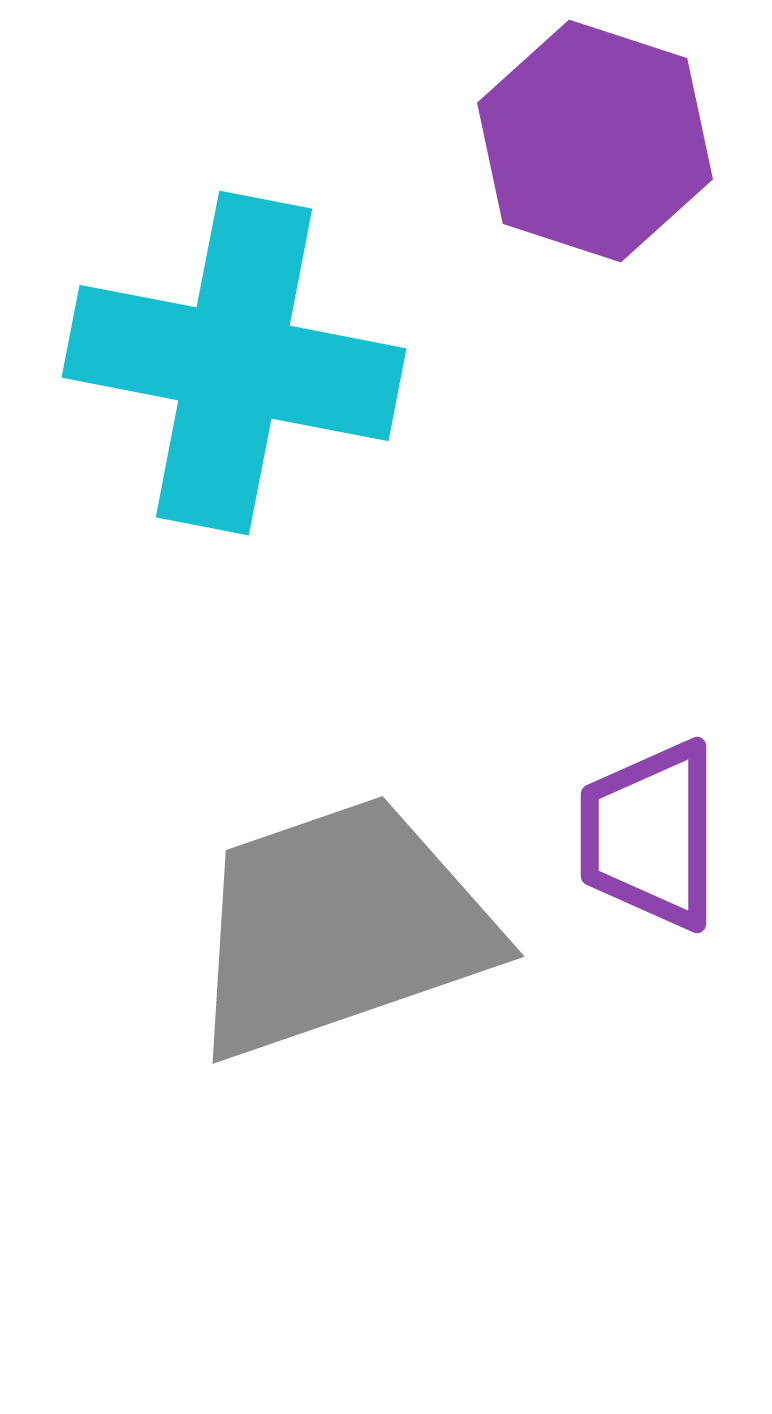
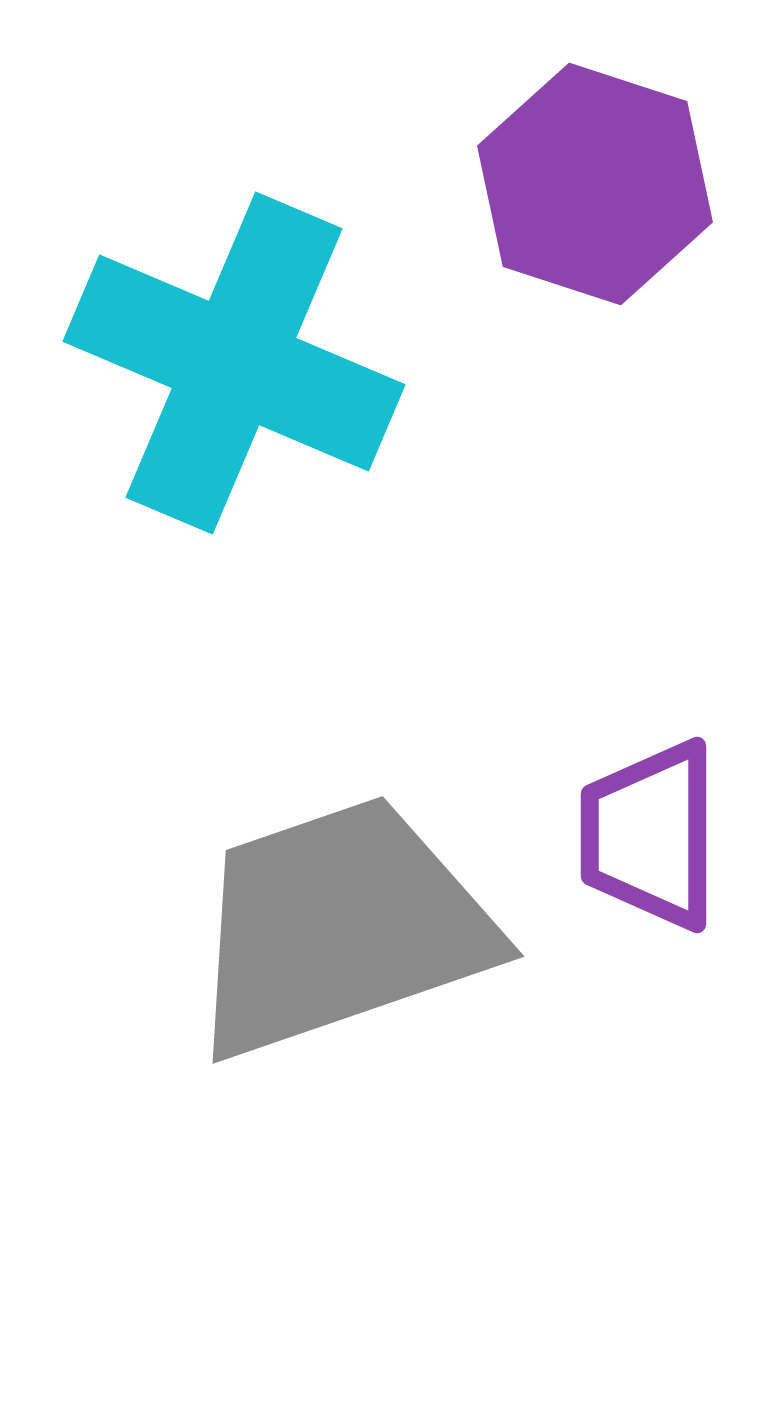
purple hexagon: moved 43 px down
cyan cross: rotated 12 degrees clockwise
